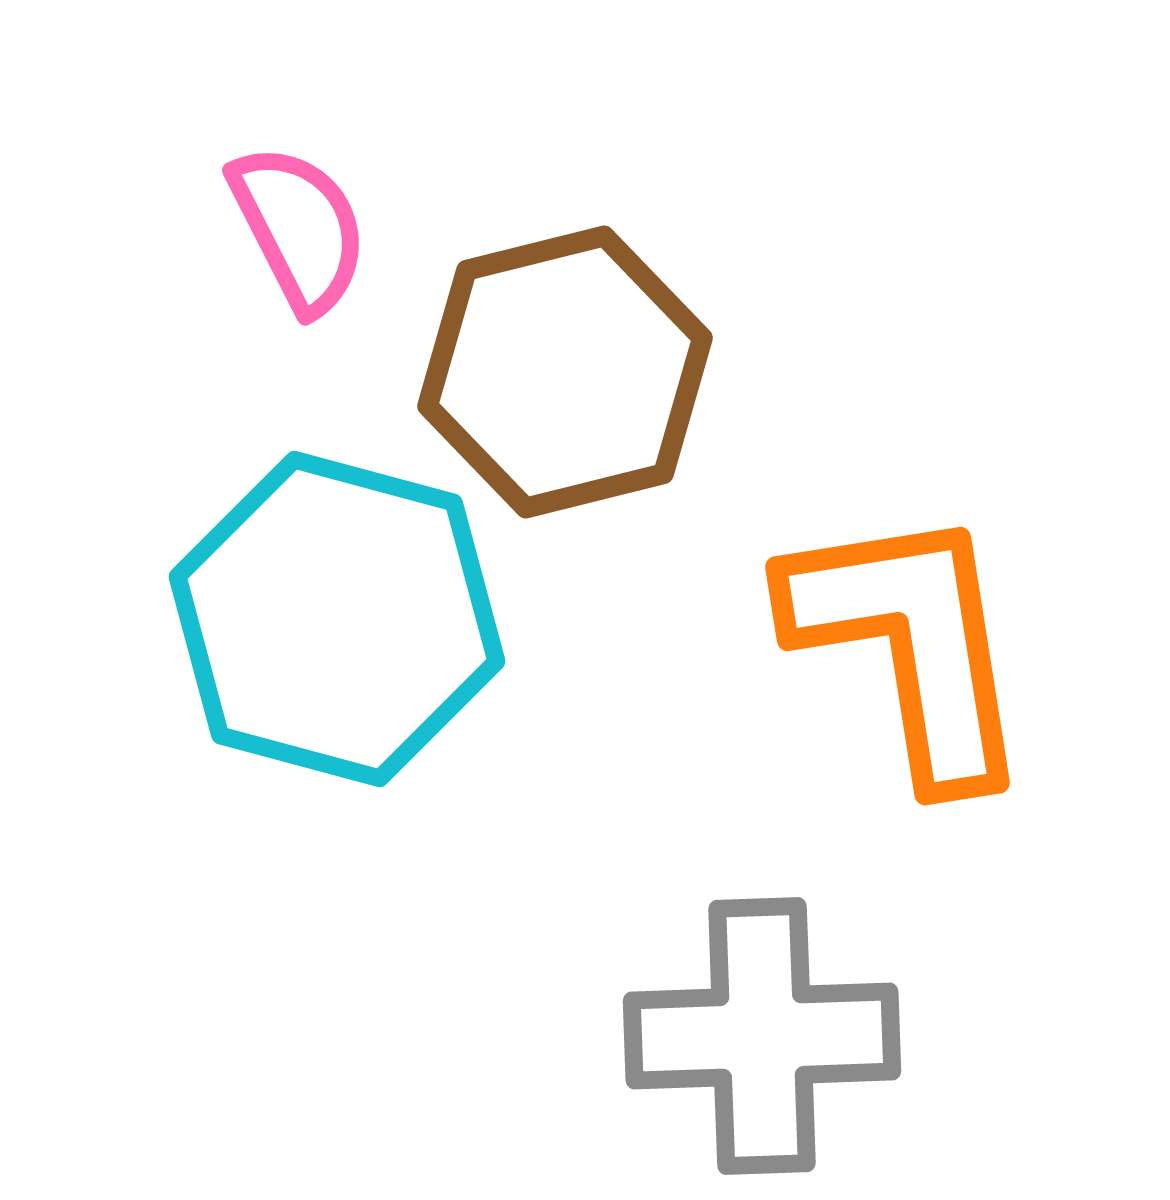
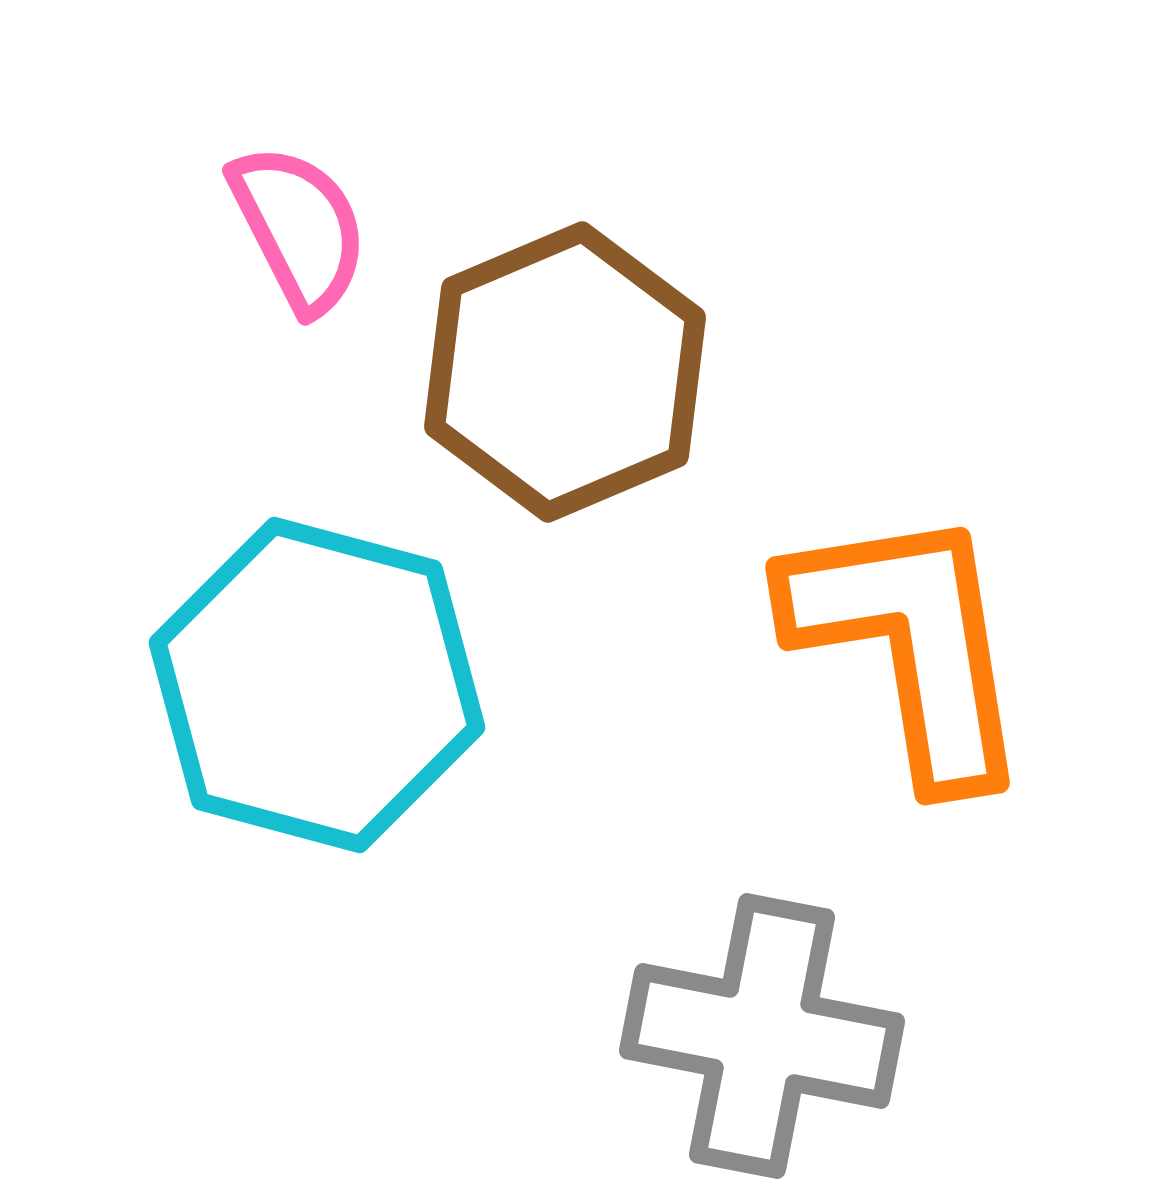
brown hexagon: rotated 9 degrees counterclockwise
cyan hexagon: moved 20 px left, 66 px down
gray cross: rotated 13 degrees clockwise
